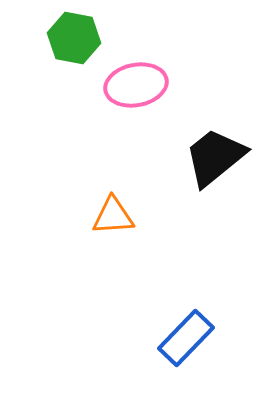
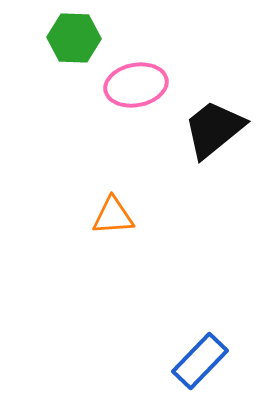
green hexagon: rotated 9 degrees counterclockwise
black trapezoid: moved 1 px left, 28 px up
blue rectangle: moved 14 px right, 23 px down
